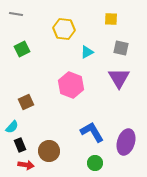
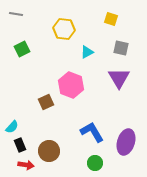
yellow square: rotated 16 degrees clockwise
brown square: moved 20 px right
